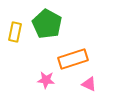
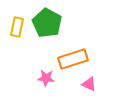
green pentagon: moved 1 px up
yellow rectangle: moved 2 px right, 5 px up
pink star: moved 2 px up
